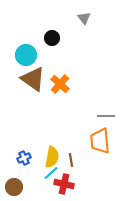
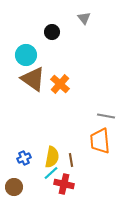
black circle: moved 6 px up
gray line: rotated 12 degrees clockwise
